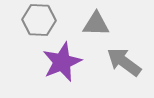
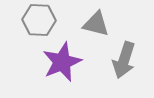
gray triangle: rotated 12 degrees clockwise
gray arrow: moved 2 px up; rotated 108 degrees counterclockwise
